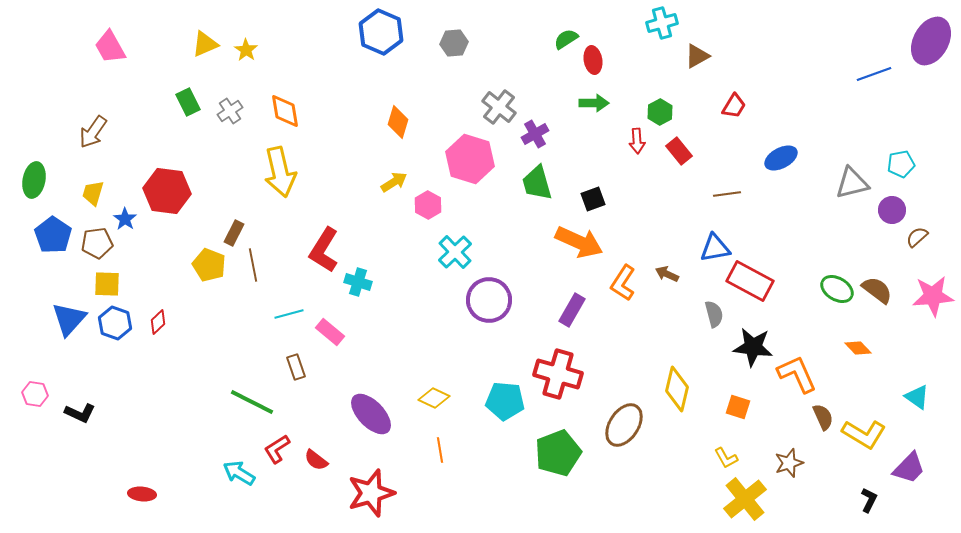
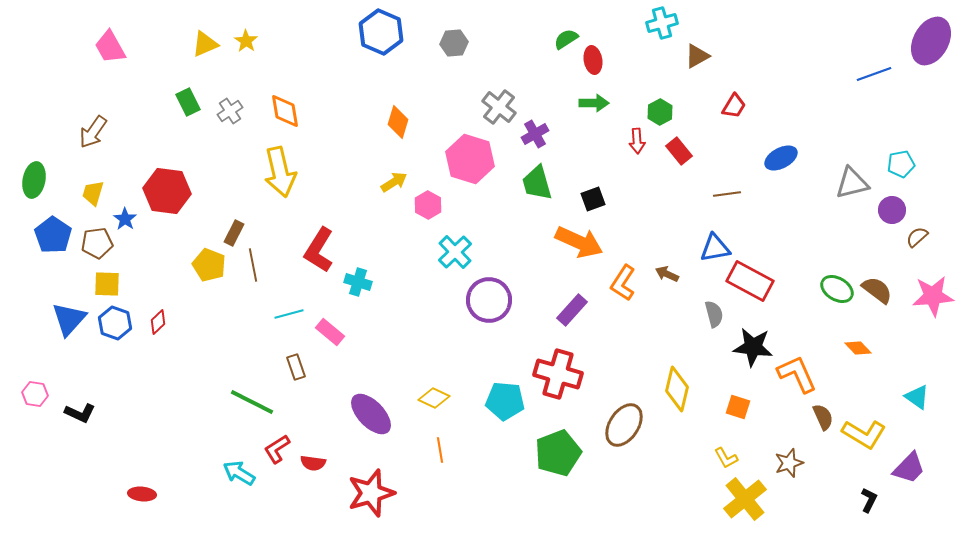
yellow star at (246, 50): moved 9 px up
red L-shape at (324, 250): moved 5 px left
purple rectangle at (572, 310): rotated 12 degrees clockwise
red semicircle at (316, 460): moved 3 px left, 3 px down; rotated 30 degrees counterclockwise
